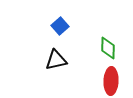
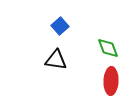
green diamond: rotated 20 degrees counterclockwise
black triangle: rotated 20 degrees clockwise
